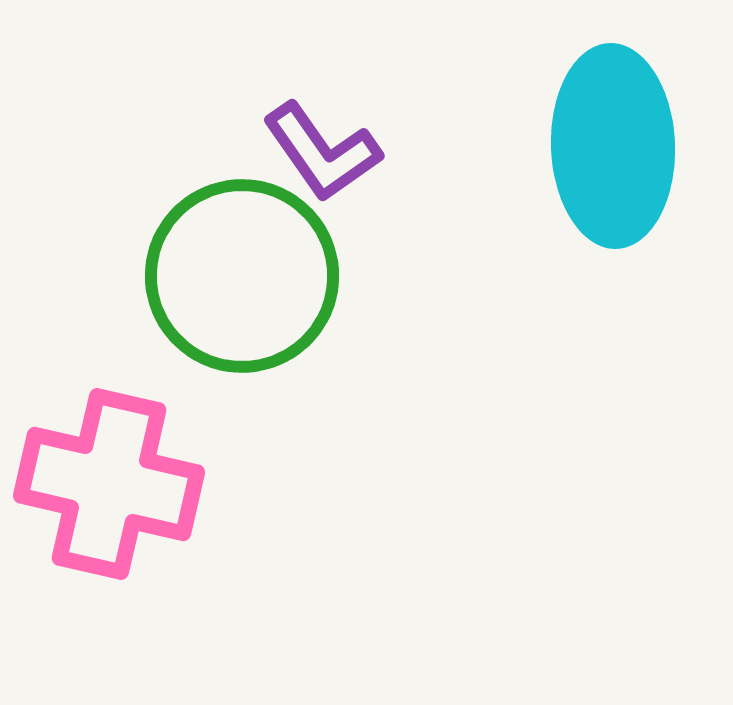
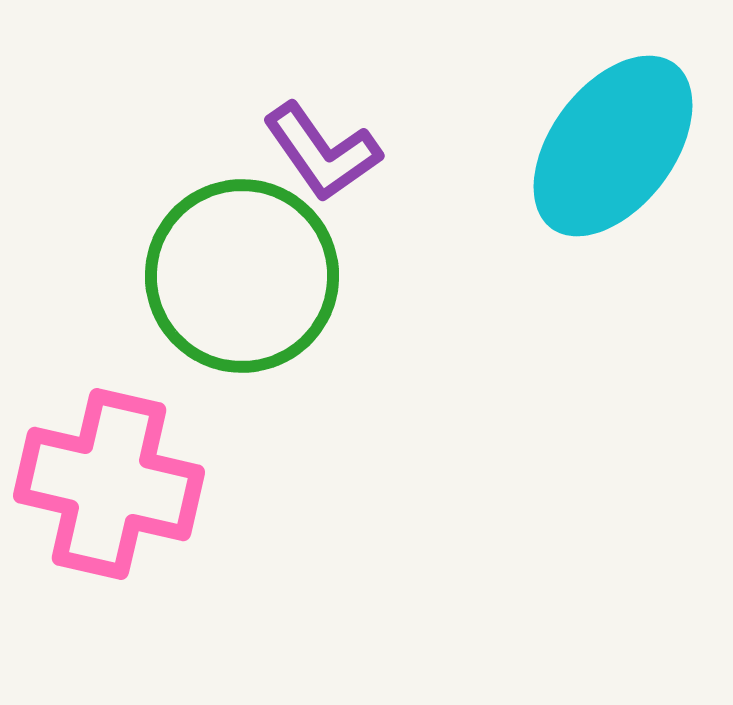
cyan ellipse: rotated 39 degrees clockwise
